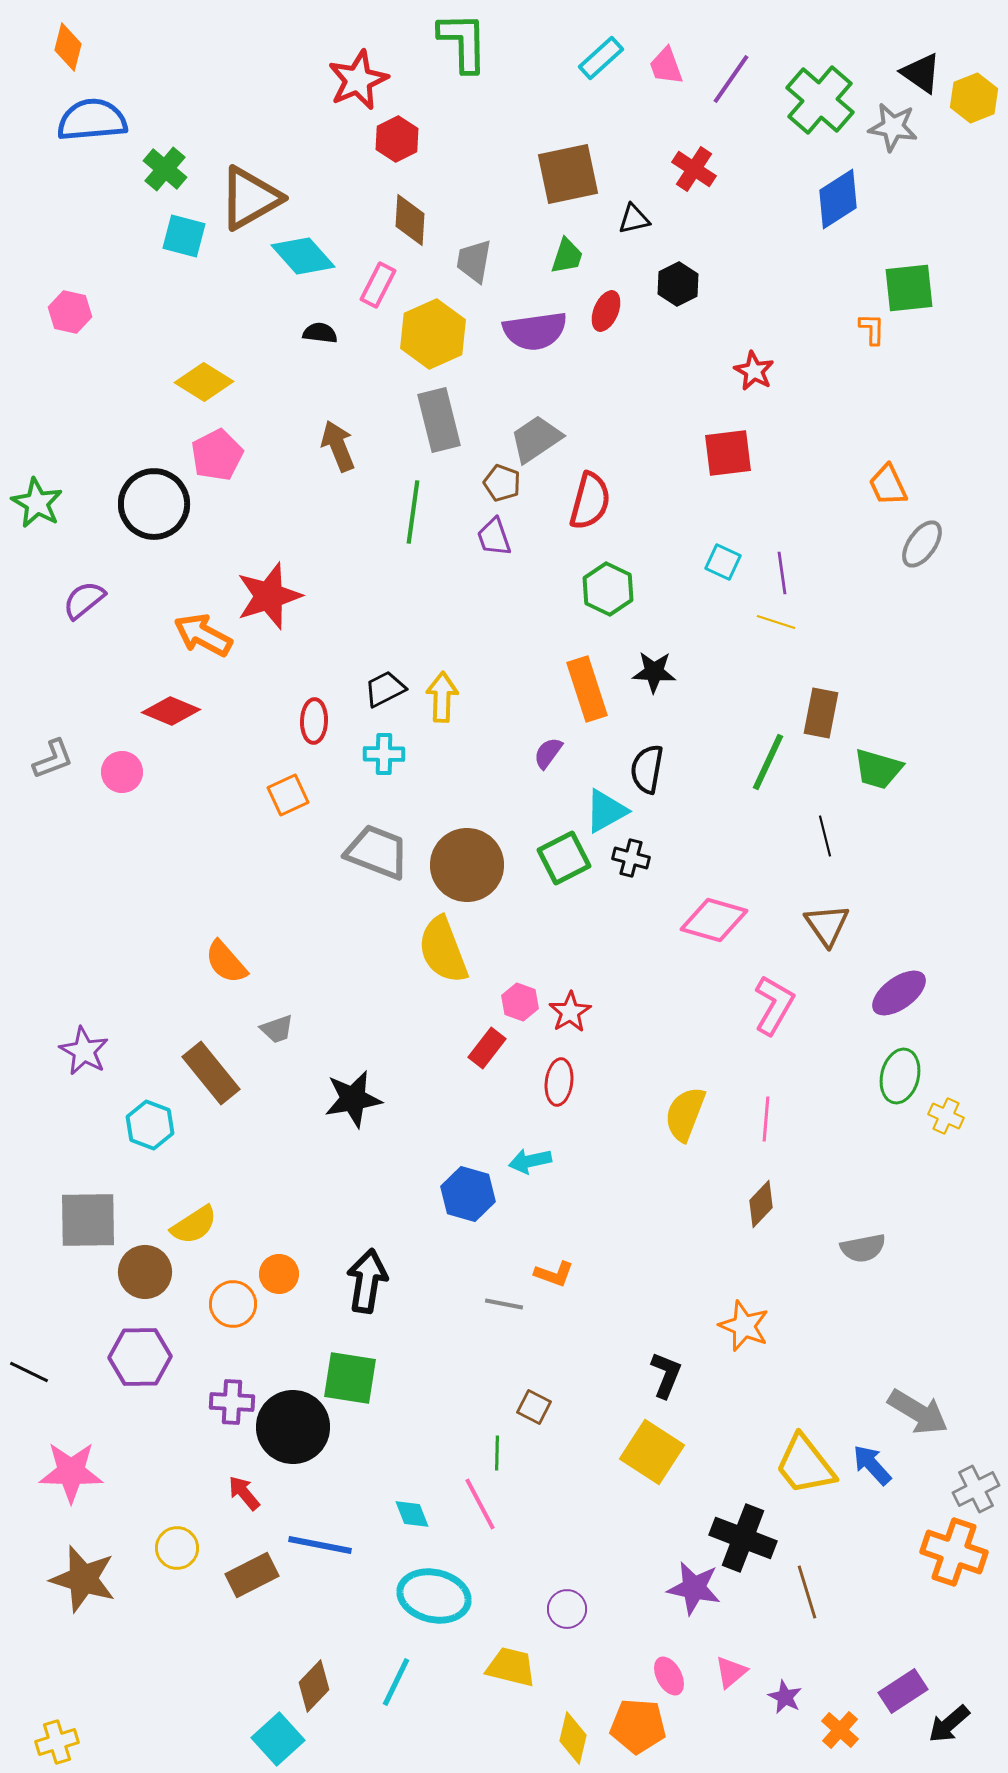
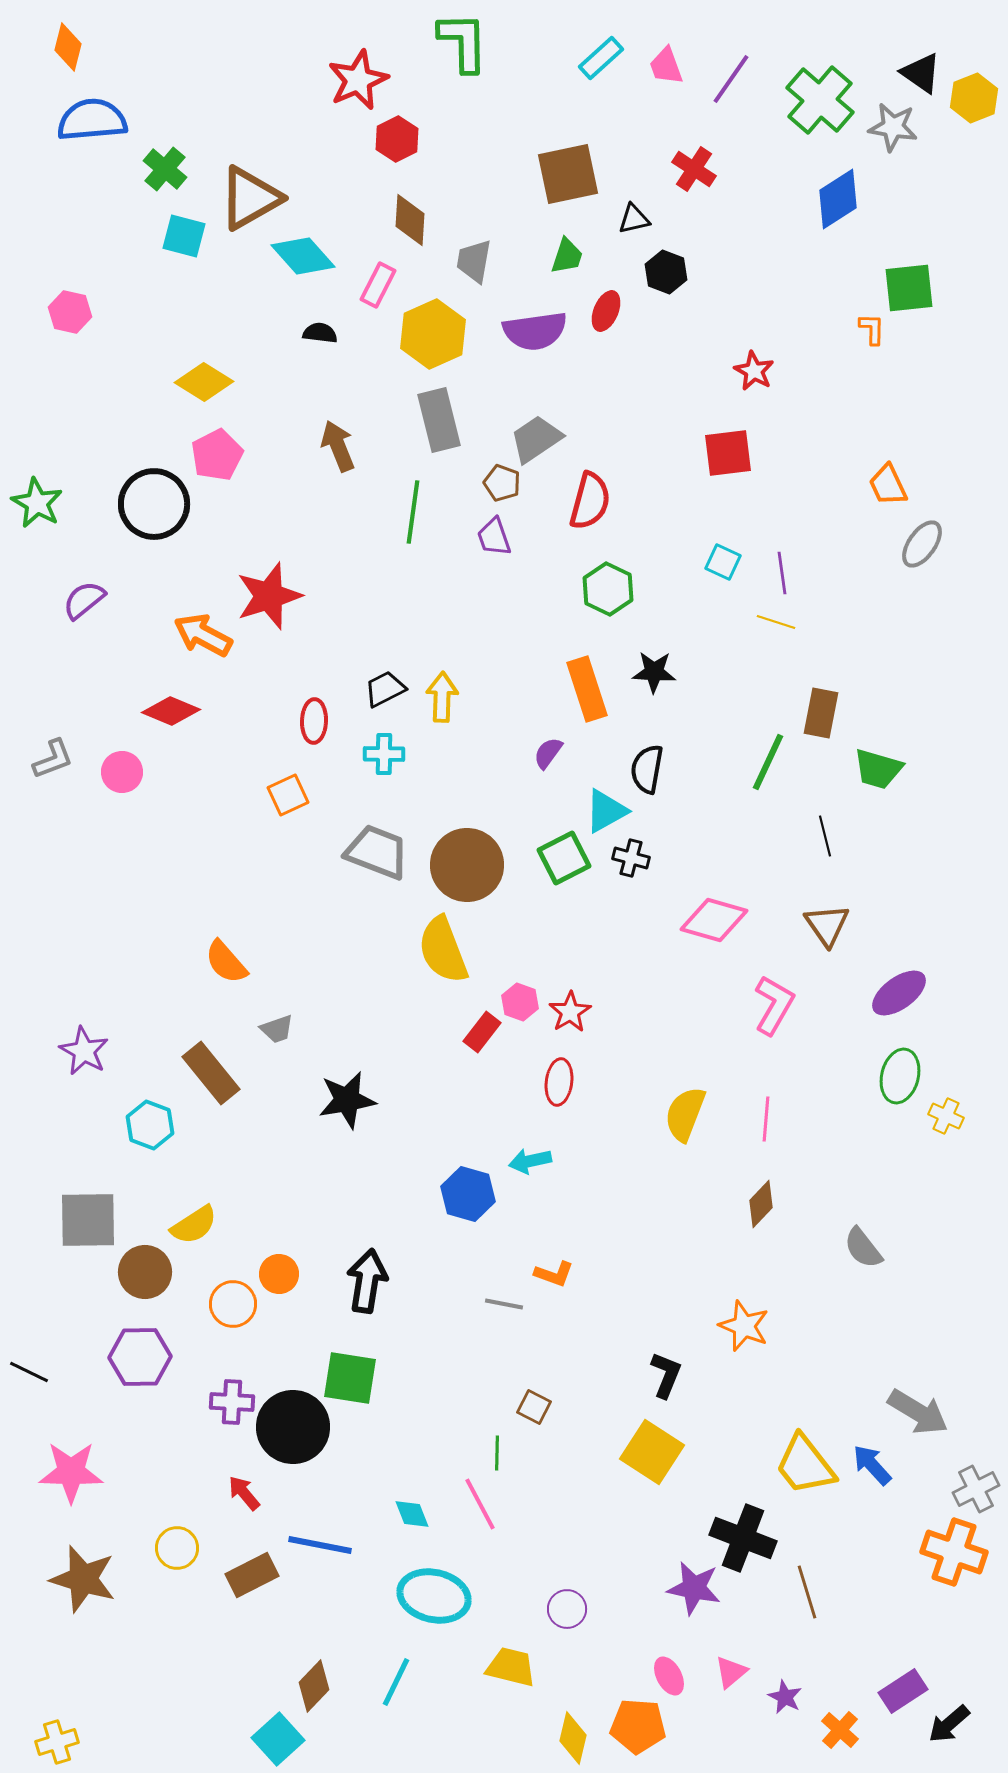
black hexagon at (678, 284): moved 12 px left, 12 px up; rotated 12 degrees counterclockwise
red rectangle at (487, 1048): moved 5 px left, 16 px up
black star at (353, 1099): moved 6 px left, 1 px down
gray semicircle at (863, 1248): rotated 63 degrees clockwise
